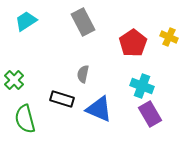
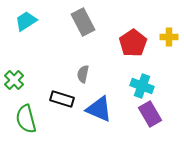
yellow cross: rotated 24 degrees counterclockwise
green semicircle: moved 1 px right
